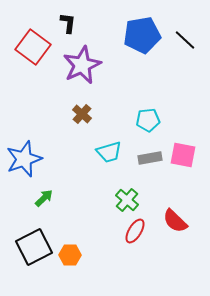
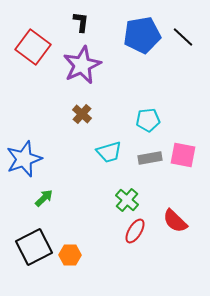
black L-shape: moved 13 px right, 1 px up
black line: moved 2 px left, 3 px up
